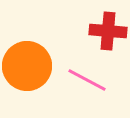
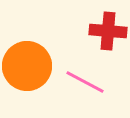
pink line: moved 2 px left, 2 px down
